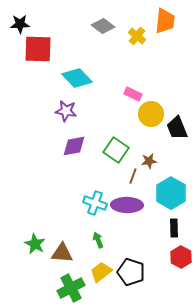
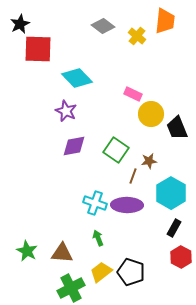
black star: rotated 24 degrees counterclockwise
purple star: rotated 15 degrees clockwise
black rectangle: rotated 30 degrees clockwise
green arrow: moved 2 px up
green star: moved 8 px left, 7 px down
